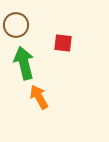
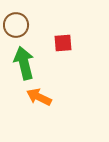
red square: rotated 12 degrees counterclockwise
orange arrow: rotated 35 degrees counterclockwise
